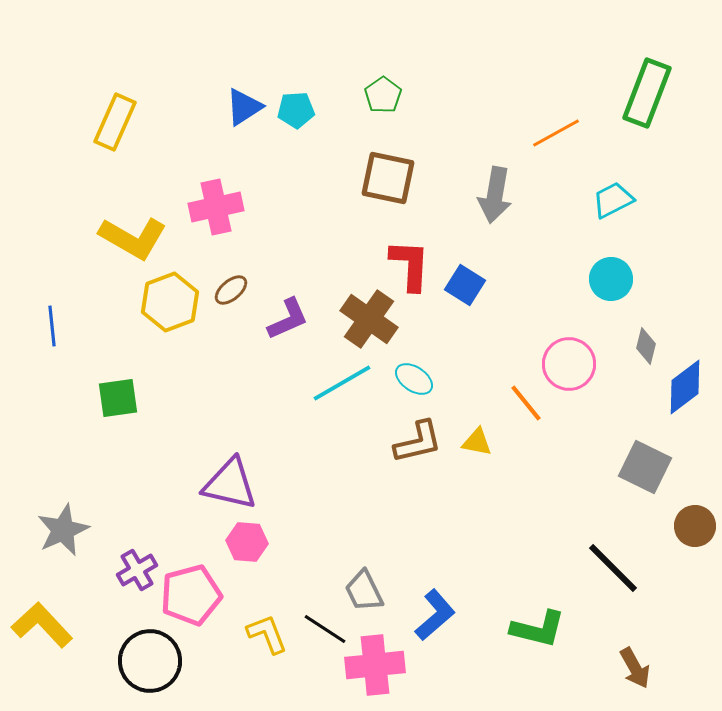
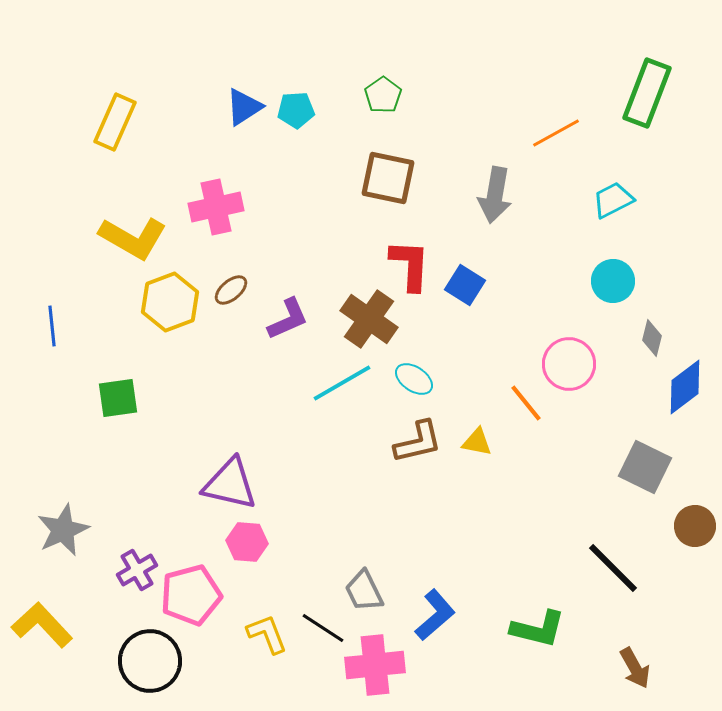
cyan circle at (611, 279): moved 2 px right, 2 px down
gray diamond at (646, 346): moved 6 px right, 8 px up
black line at (325, 629): moved 2 px left, 1 px up
